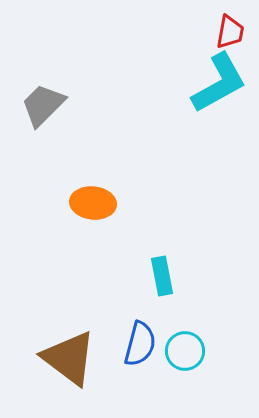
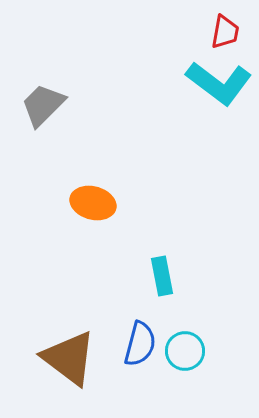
red trapezoid: moved 5 px left
cyan L-shape: rotated 66 degrees clockwise
orange ellipse: rotated 9 degrees clockwise
